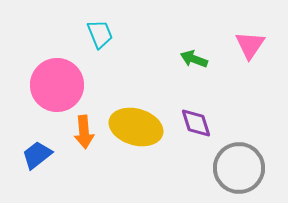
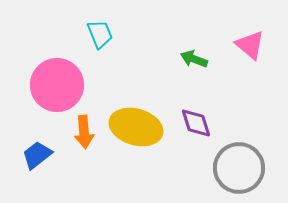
pink triangle: rotated 24 degrees counterclockwise
